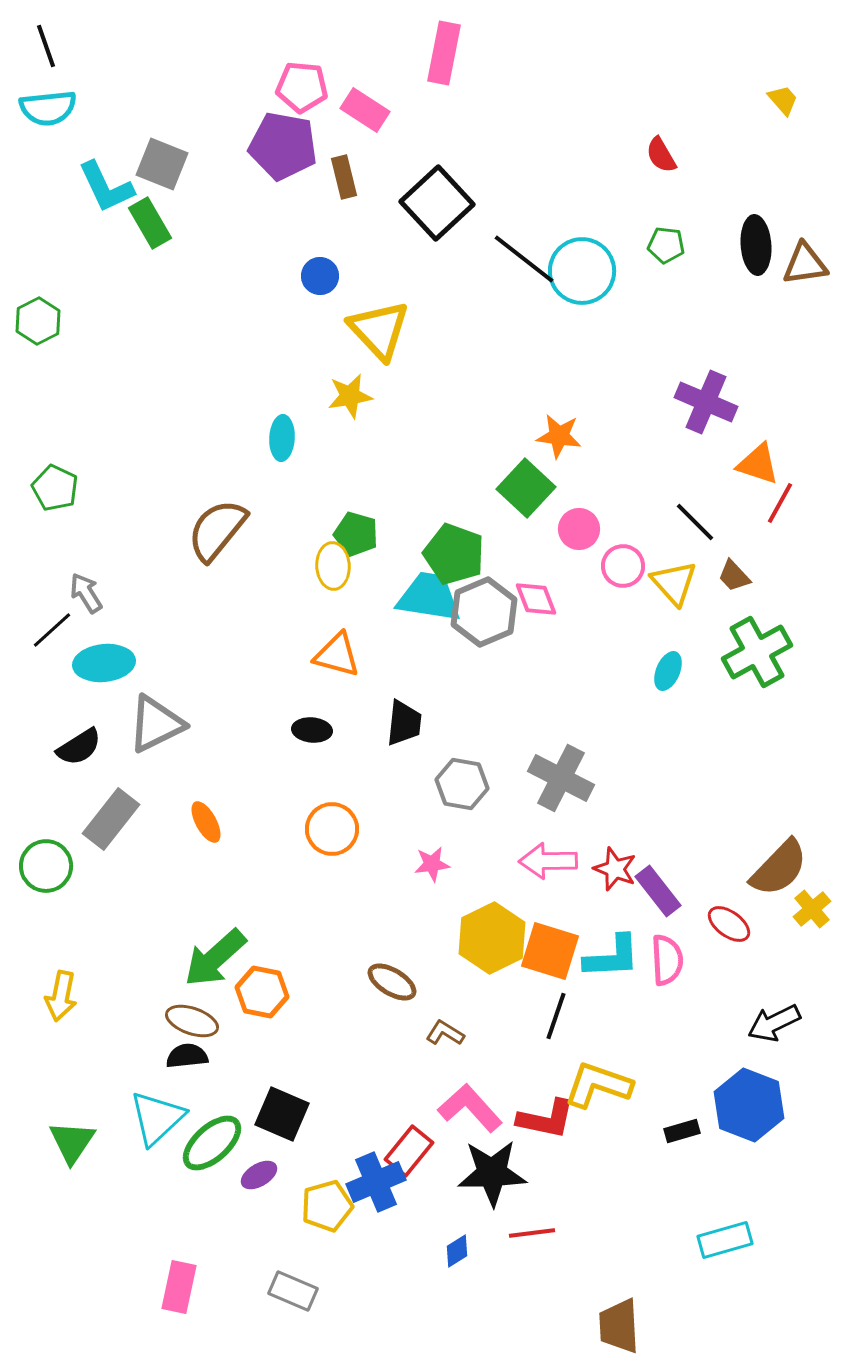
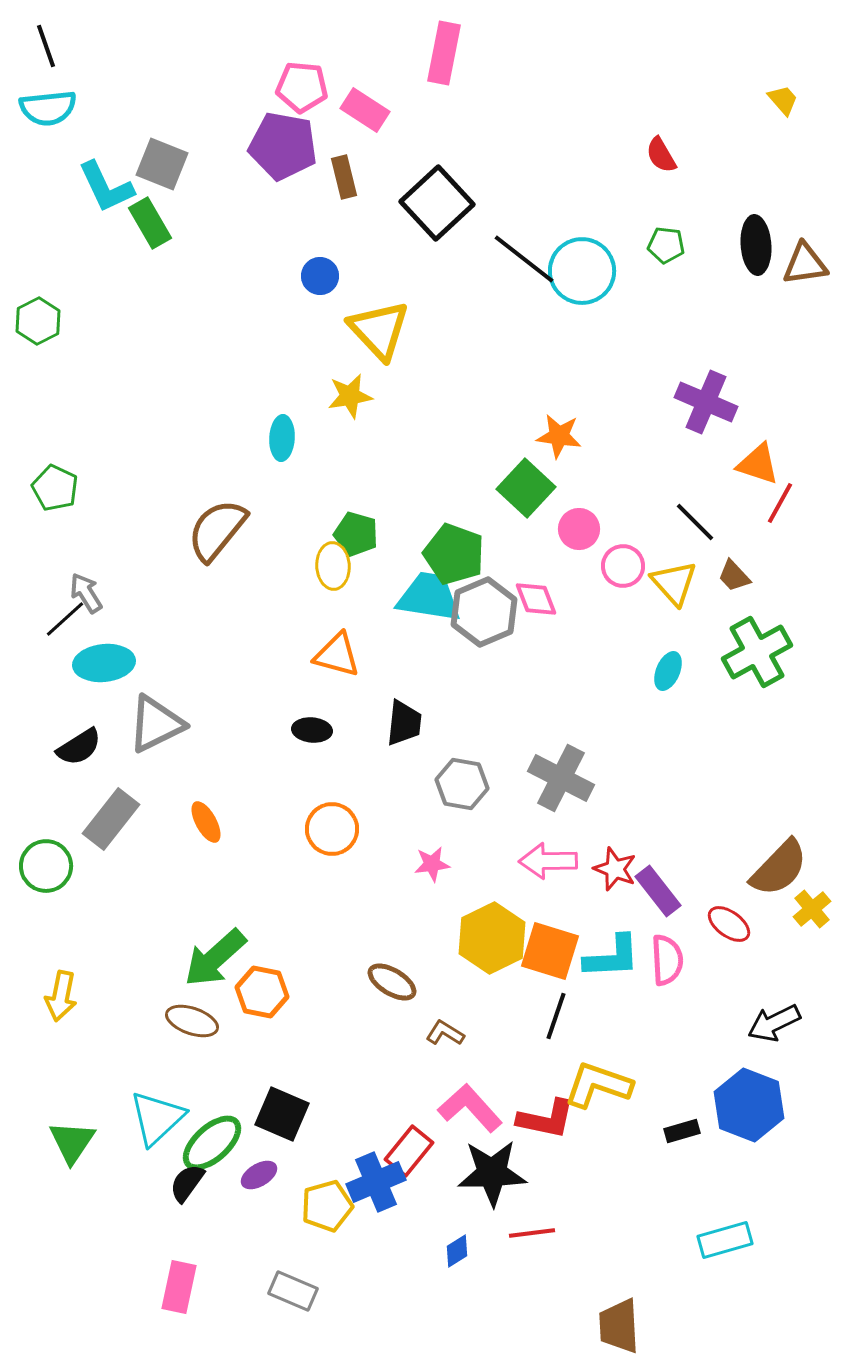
black line at (52, 630): moved 13 px right, 11 px up
black semicircle at (187, 1056): moved 127 px down; rotated 48 degrees counterclockwise
